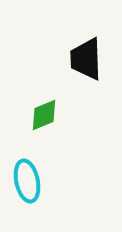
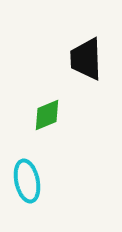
green diamond: moved 3 px right
